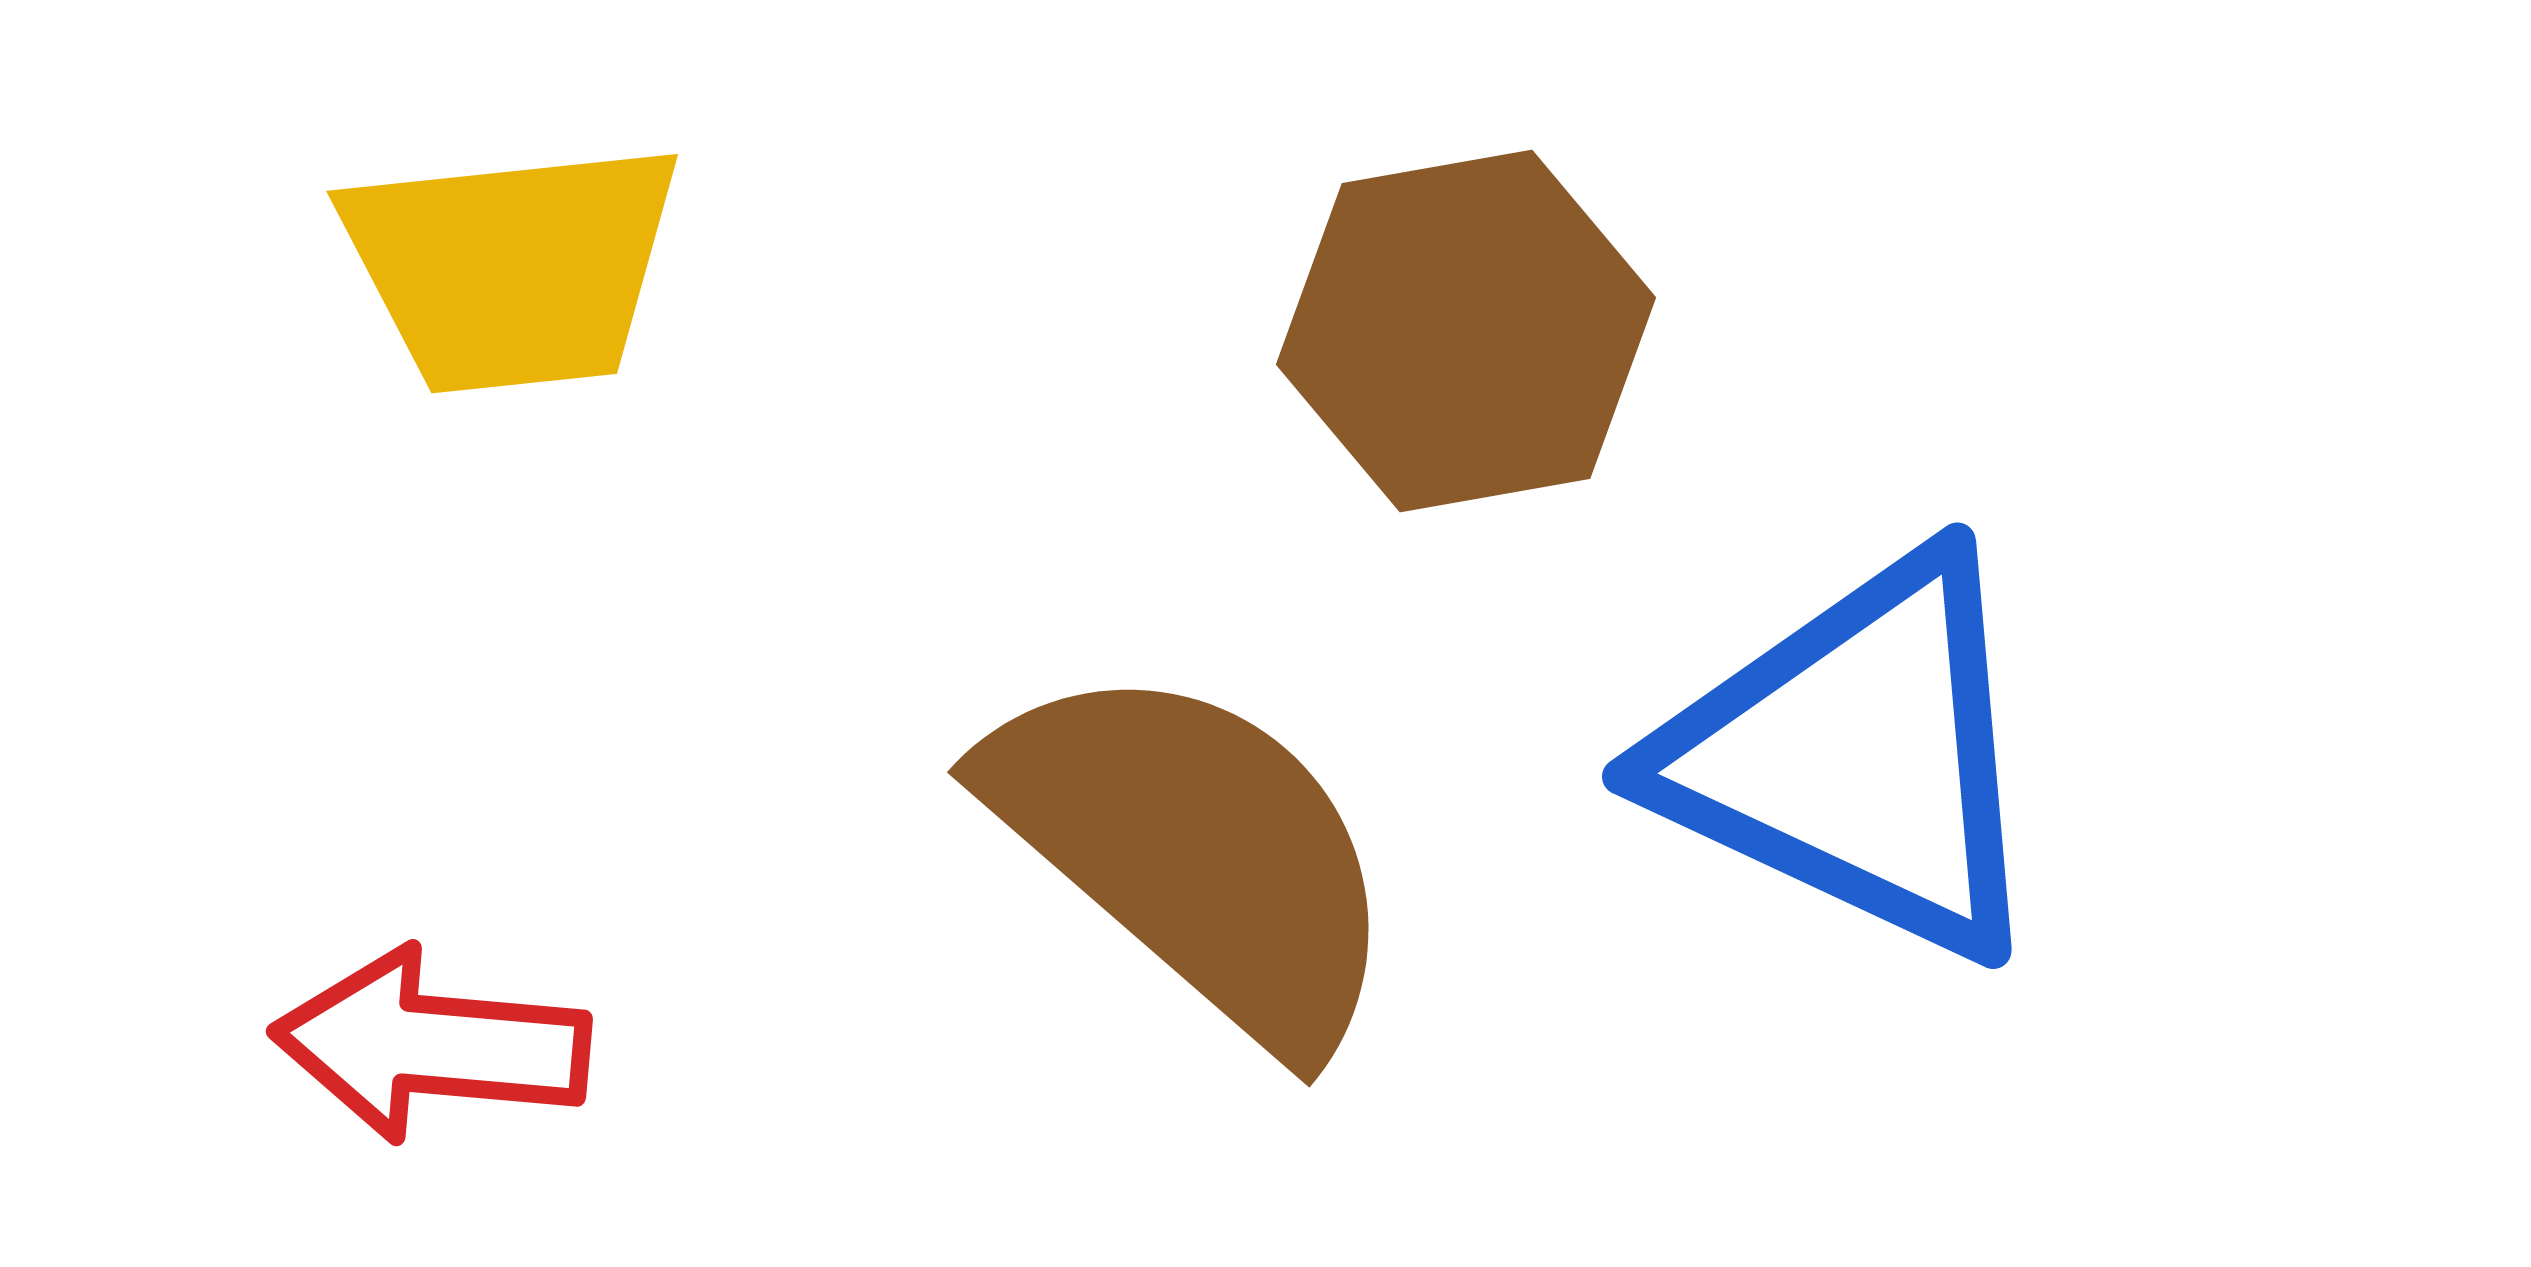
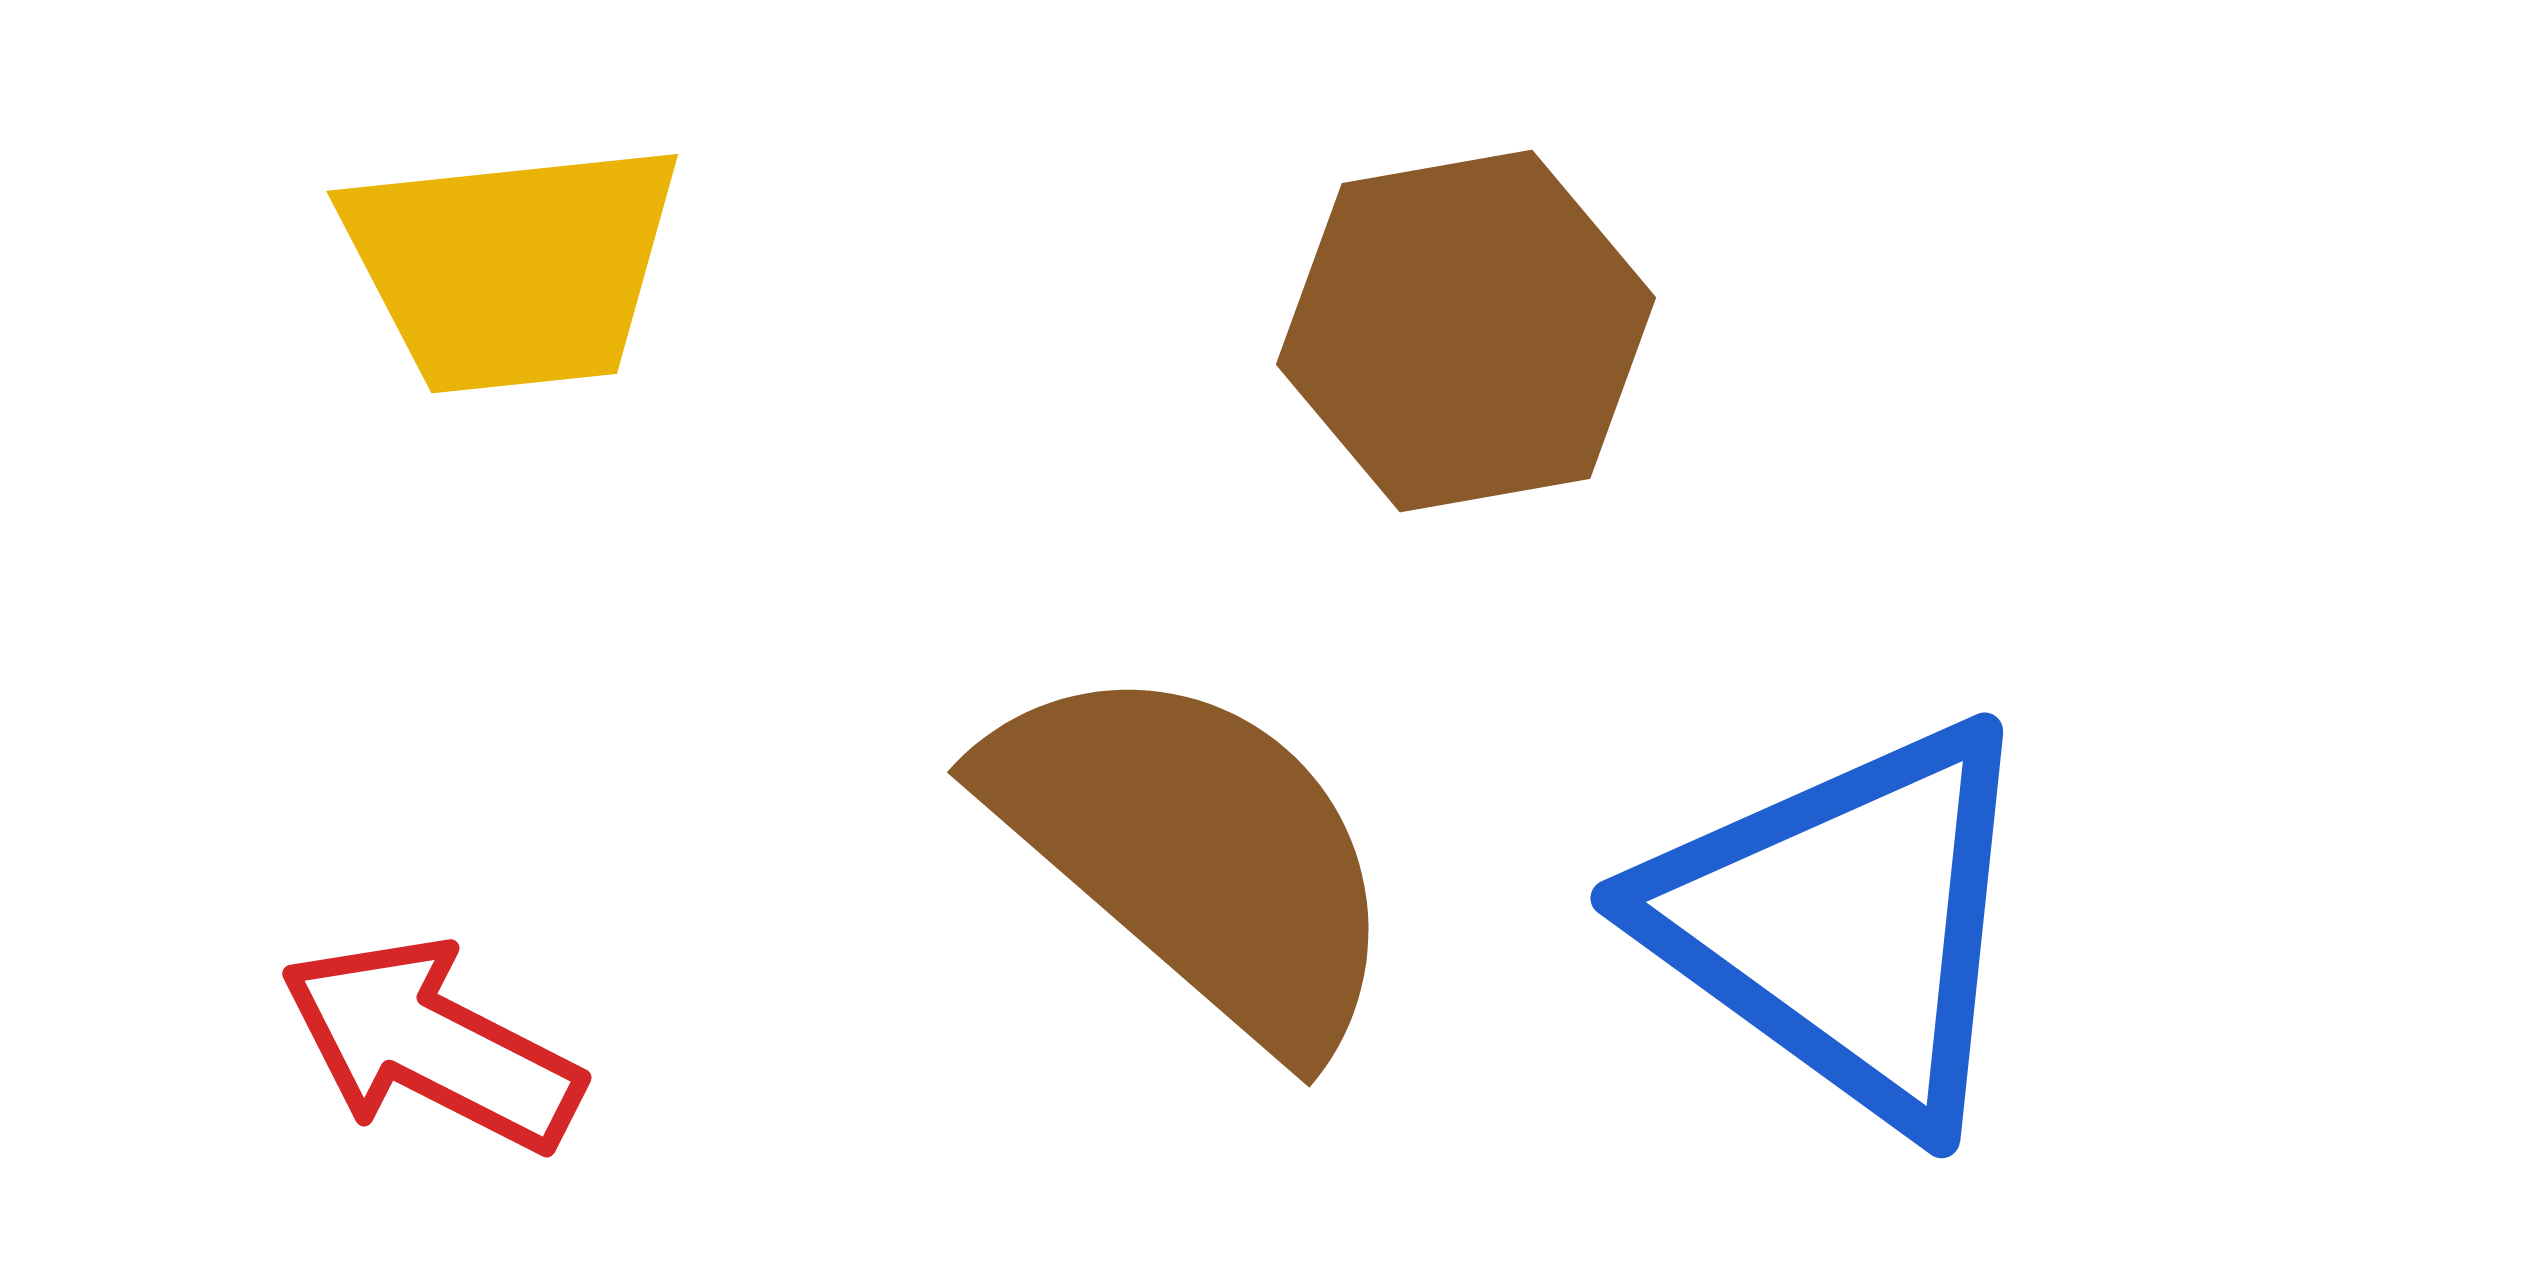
blue triangle: moved 12 px left, 167 px down; rotated 11 degrees clockwise
red arrow: rotated 22 degrees clockwise
